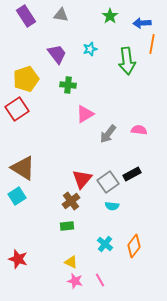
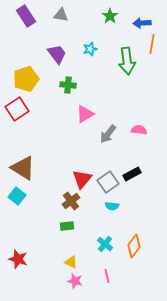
cyan square: rotated 18 degrees counterclockwise
pink line: moved 7 px right, 4 px up; rotated 16 degrees clockwise
